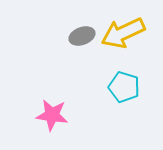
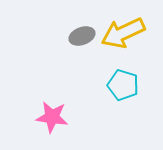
cyan pentagon: moved 1 px left, 2 px up
pink star: moved 2 px down
